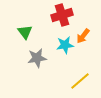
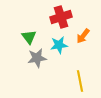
red cross: moved 1 px left, 2 px down
green triangle: moved 4 px right, 5 px down
cyan star: moved 6 px left
yellow line: rotated 60 degrees counterclockwise
